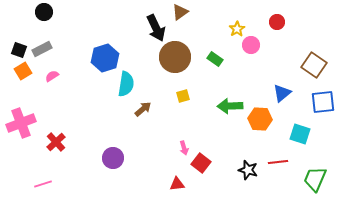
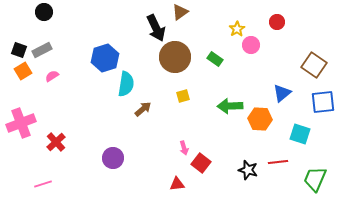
gray rectangle: moved 1 px down
